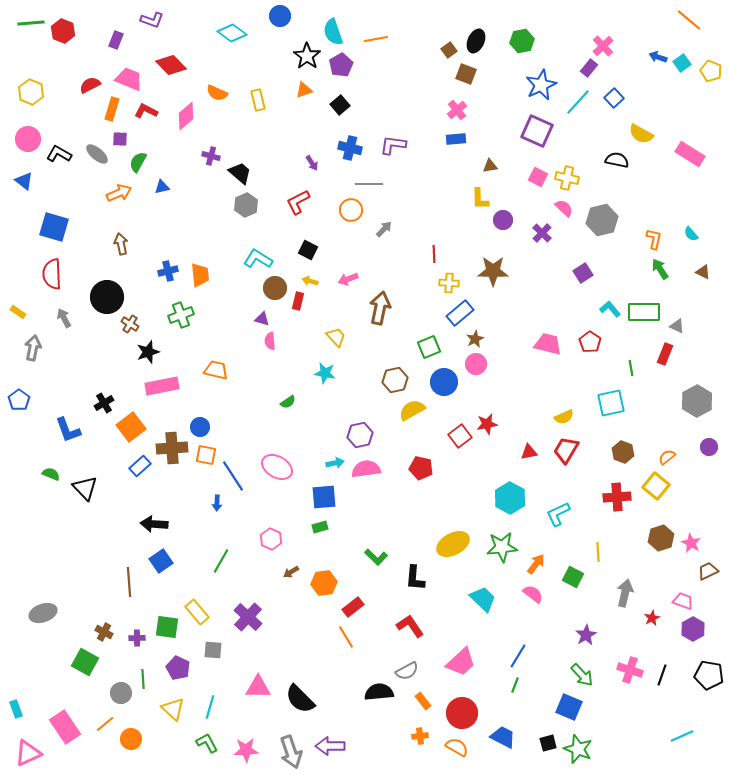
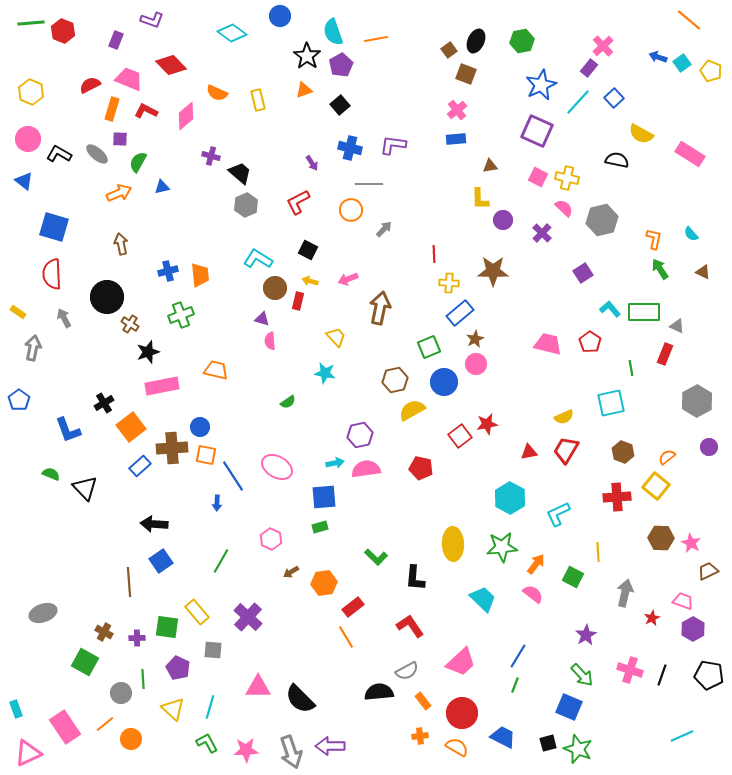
brown hexagon at (661, 538): rotated 20 degrees clockwise
yellow ellipse at (453, 544): rotated 64 degrees counterclockwise
